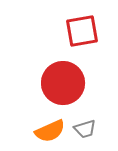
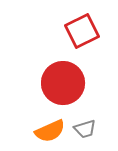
red square: rotated 16 degrees counterclockwise
